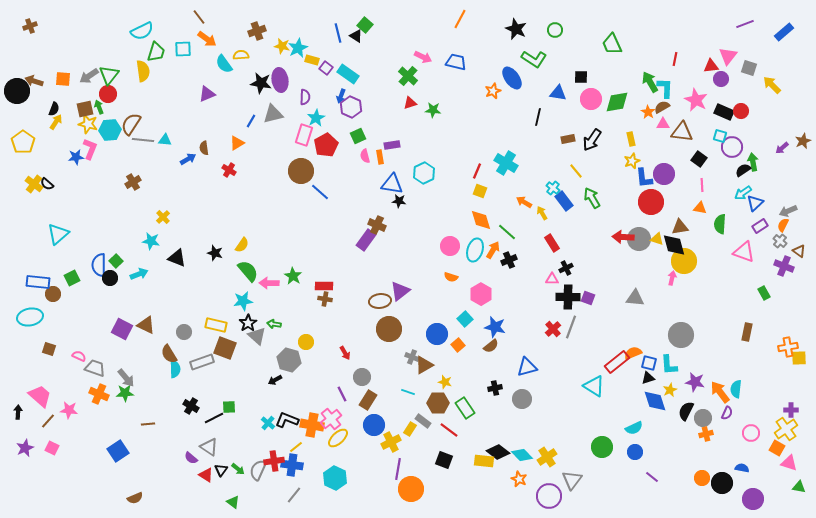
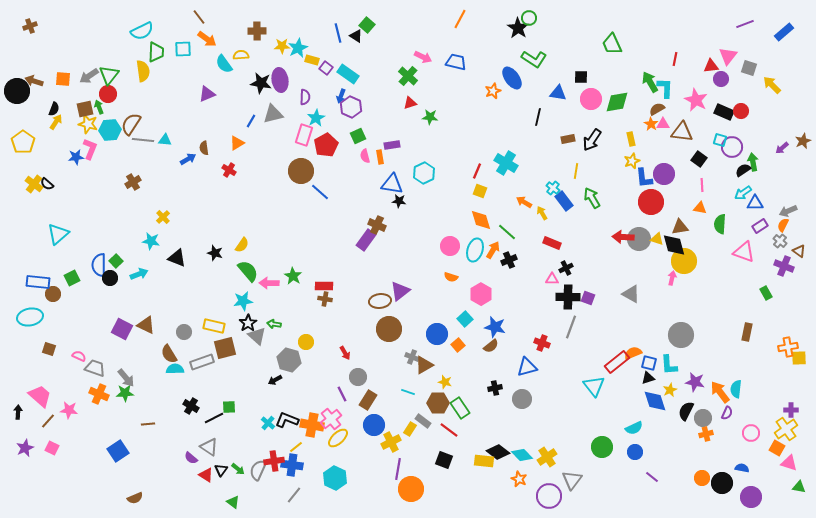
green square at (365, 25): moved 2 px right
black star at (516, 29): moved 2 px right, 1 px up; rotated 10 degrees clockwise
green circle at (555, 30): moved 26 px left, 12 px up
brown cross at (257, 31): rotated 18 degrees clockwise
yellow star at (282, 46): rotated 14 degrees counterclockwise
green trapezoid at (156, 52): rotated 15 degrees counterclockwise
brown semicircle at (662, 107): moved 5 px left, 2 px down
green star at (433, 110): moved 3 px left, 7 px down
orange star at (648, 112): moved 3 px right, 12 px down
cyan square at (720, 136): moved 4 px down
yellow line at (576, 171): rotated 49 degrees clockwise
blue triangle at (755, 203): rotated 42 degrees clockwise
red rectangle at (552, 243): rotated 36 degrees counterclockwise
green rectangle at (764, 293): moved 2 px right
gray triangle at (635, 298): moved 4 px left, 4 px up; rotated 24 degrees clockwise
yellow rectangle at (216, 325): moved 2 px left, 1 px down
red cross at (553, 329): moved 11 px left, 14 px down; rotated 28 degrees counterclockwise
brown square at (225, 348): rotated 35 degrees counterclockwise
cyan semicircle at (175, 369): rotated 90 degrees counterclockwise
gray circle at (362, 377): moved 4 px left
cyan triangle at (594, 386): rotated 20 degrees clockwise
green rectangle at (465, 408): moved 5 px left
purple circle at (753, 499): moved 2 px left, 2 px up
